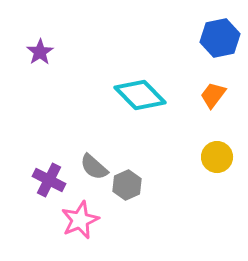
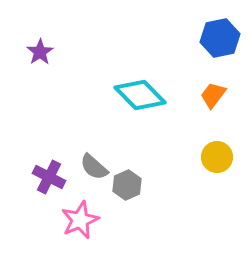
purple cross: moved 3 px up
